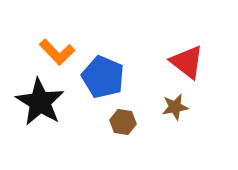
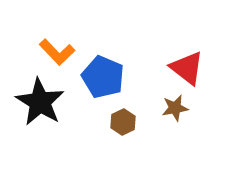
red triangle: moved 6 px down
brown star: moved 1 px down
brown hexagon: rotated 25 degrees clockwise
